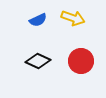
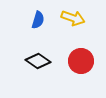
blue semicircle: rotated 48 degrees counterclockwise
black diamond: rotated 10 degrees clockwise
